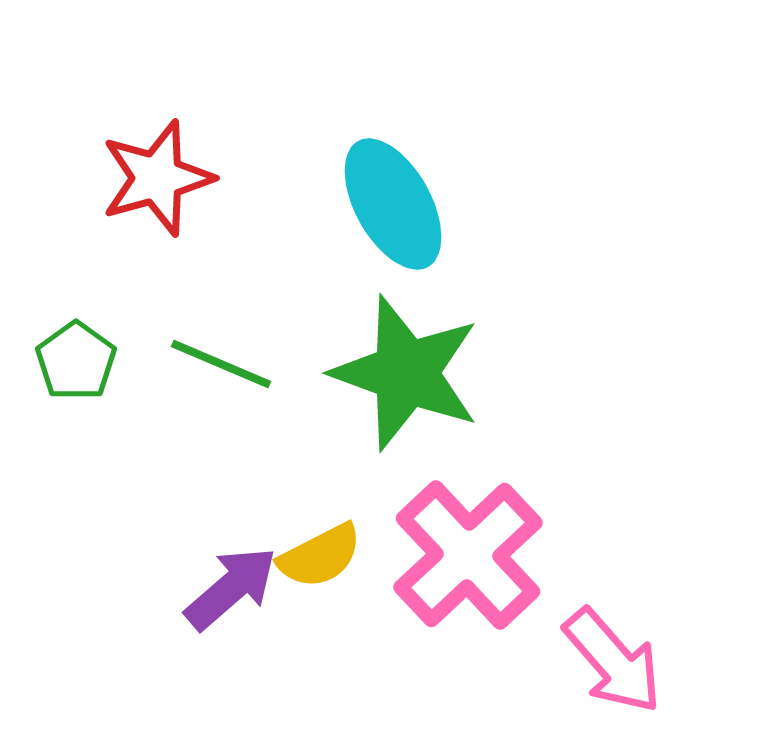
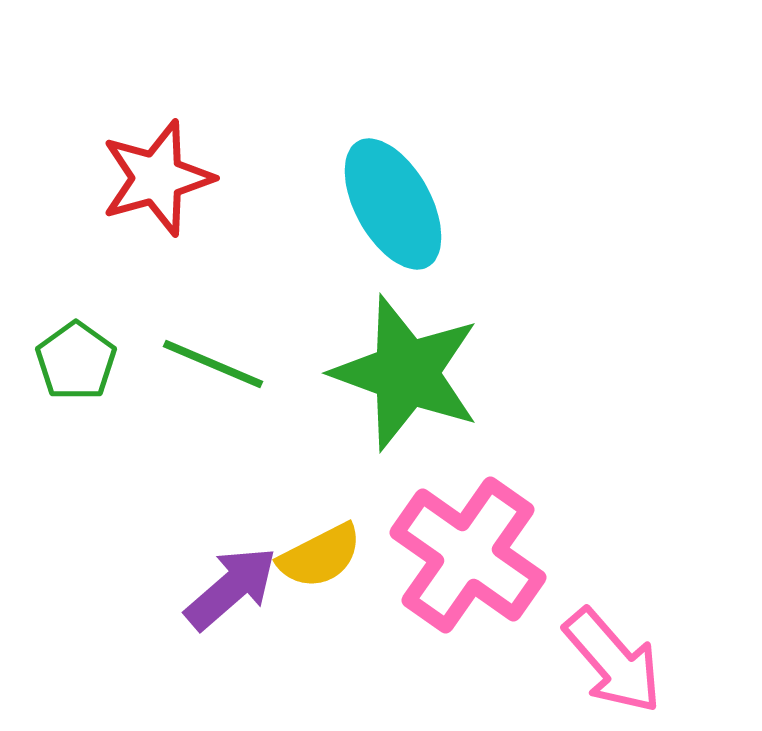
green line: moved 8 px left
pink cross: rotated 12 degrees counterclockwise
